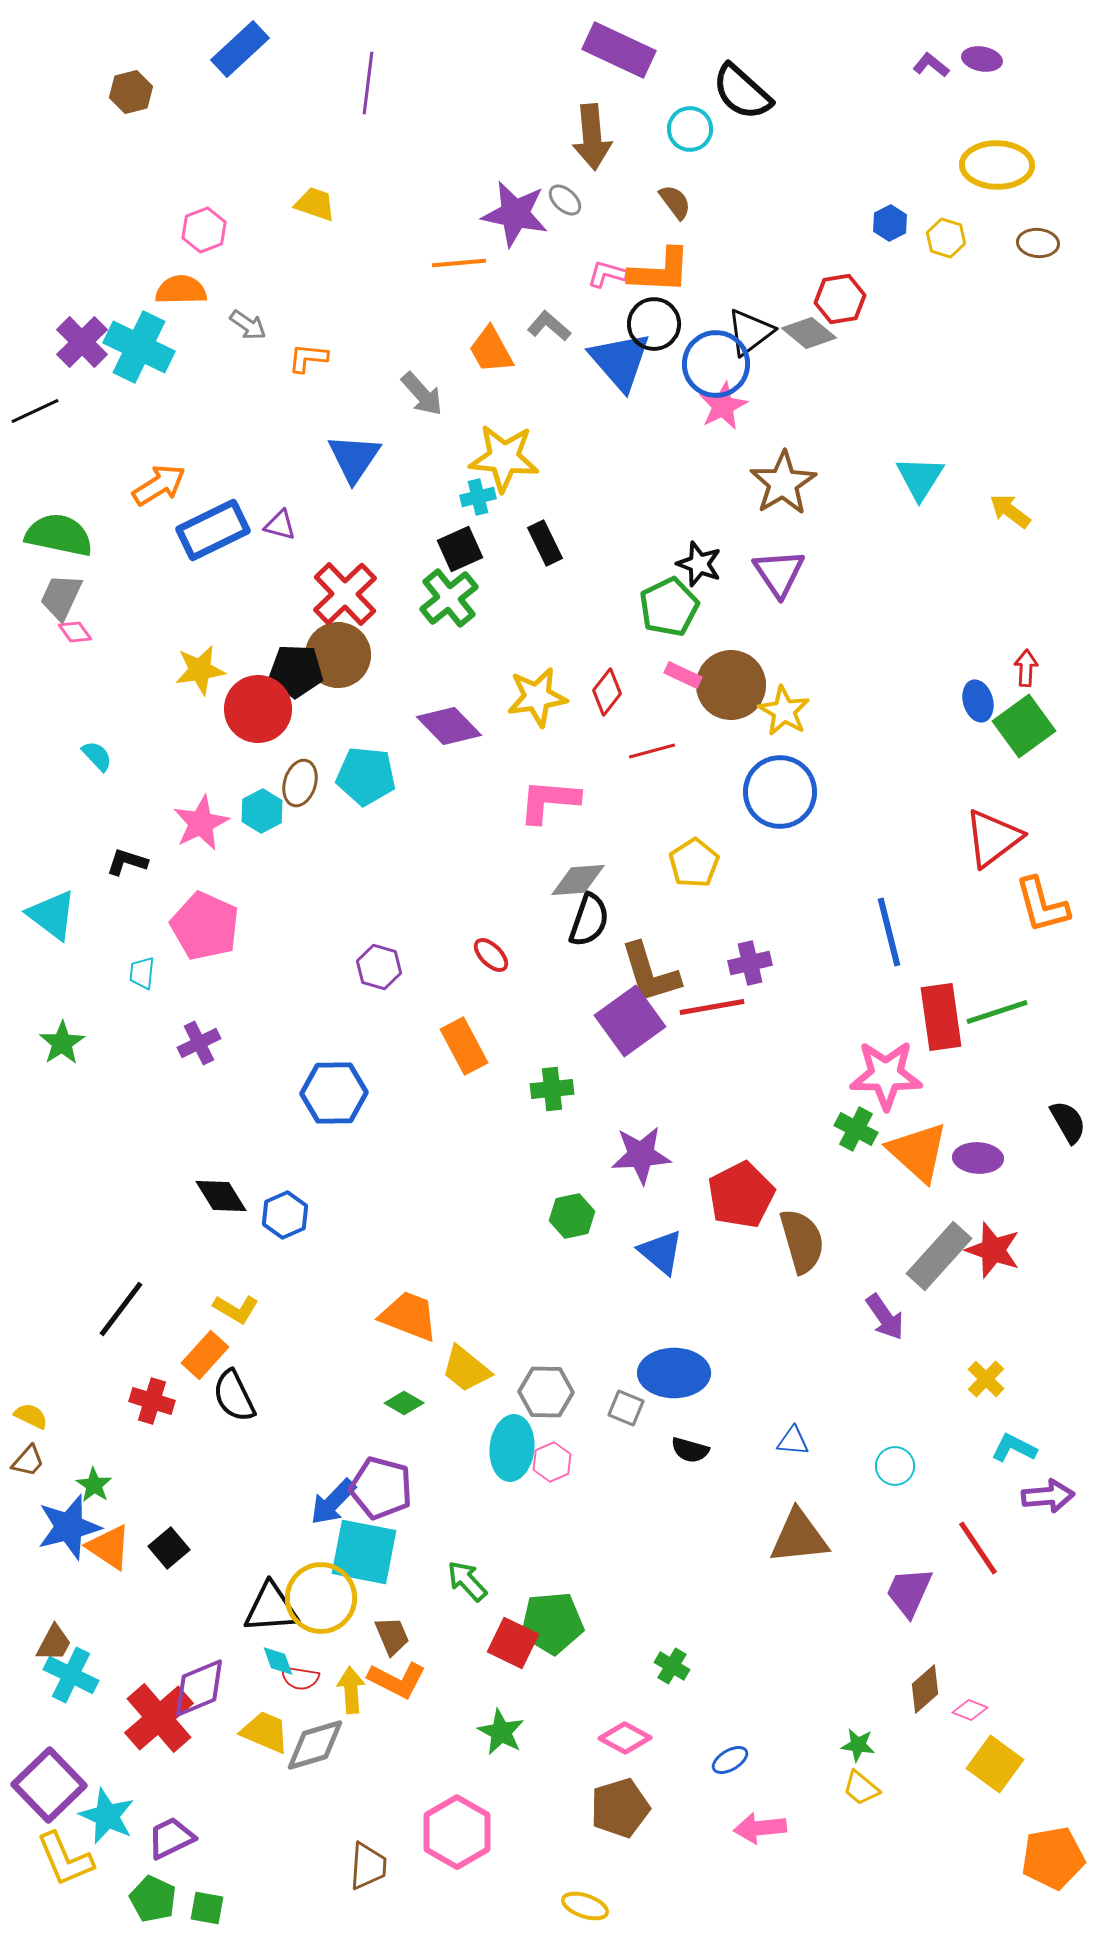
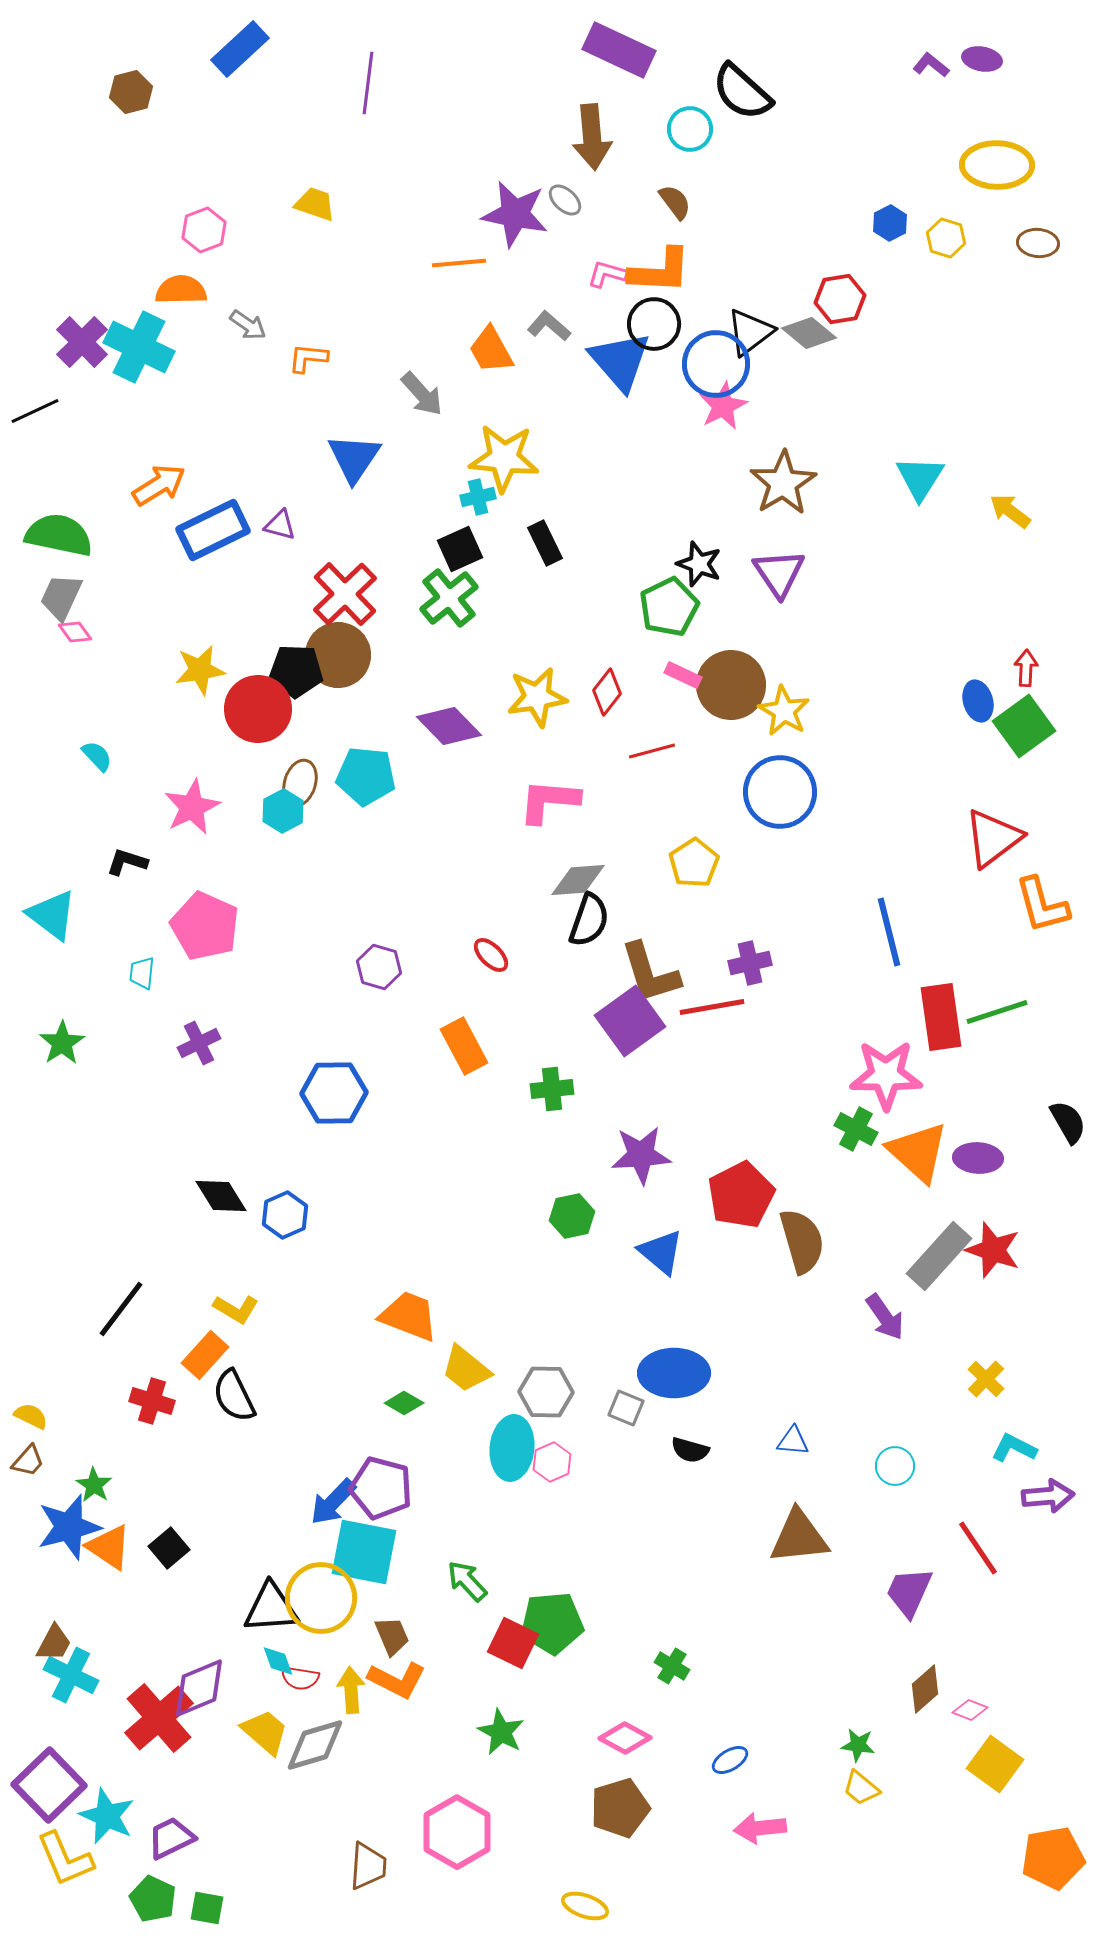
cyan hexagon at (262, 811): moved 21 px right
pink star at (201, 823): moved 9 px left, 16 px up
yellow trapezoid at (265, 1732): rotated 18 degrees clockwise
